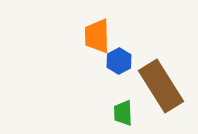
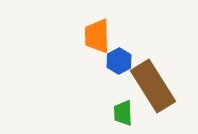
brown rectangle: moved 8 px left
